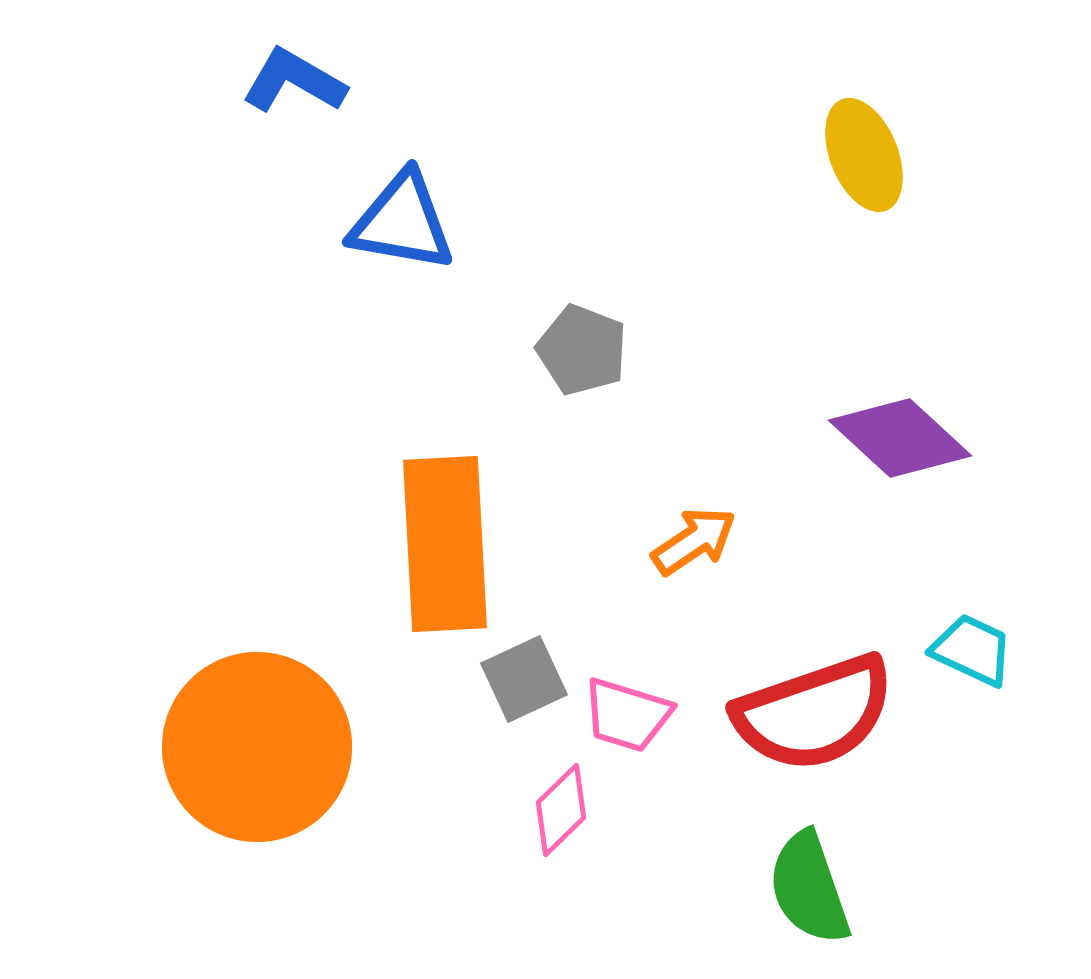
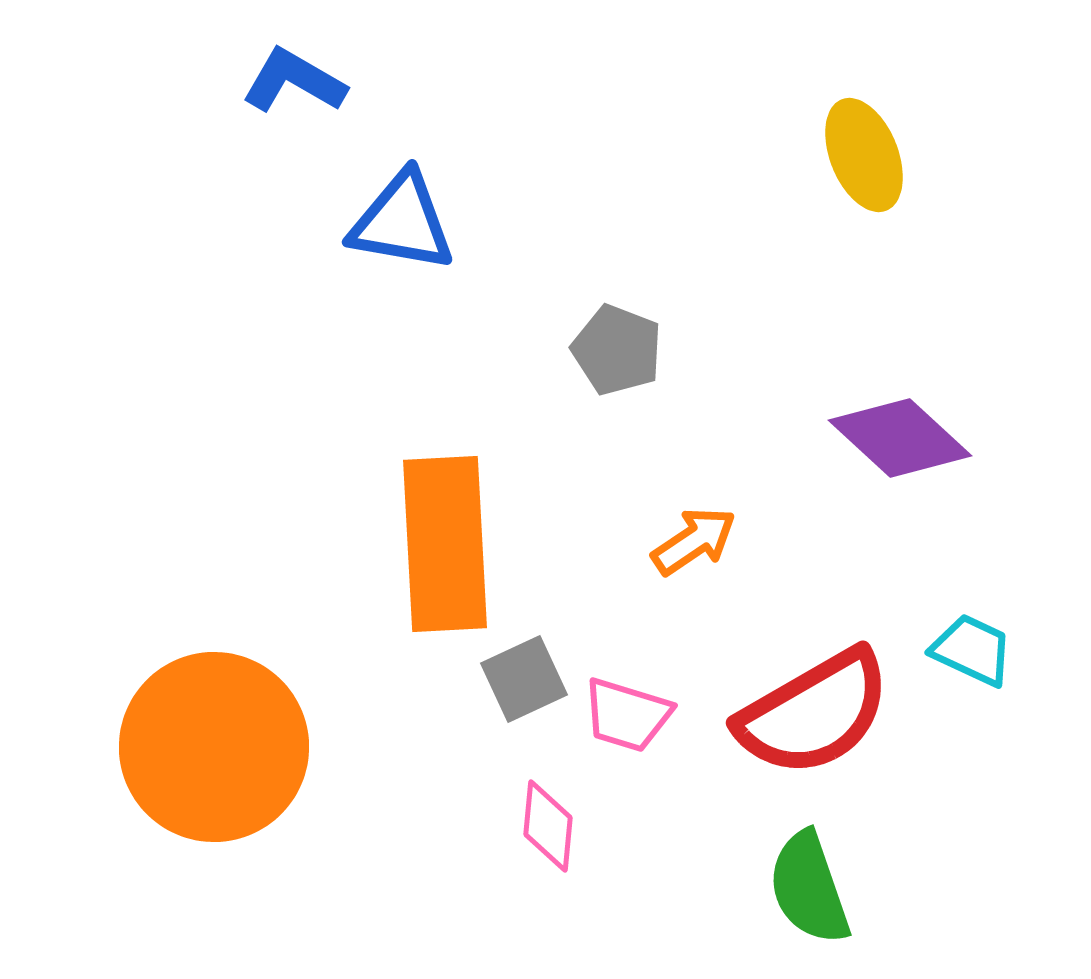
gray pentagon: moved 35 px right
red semicircle: rotated 11 degrees counterclockwise
orange circle: moved 43 px left
pink diamond: moved 13 px left, 16 px down; rotated 40 degrees counterclockwise
